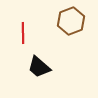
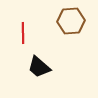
brown hexagon: rotated 16 degrees clockwise
